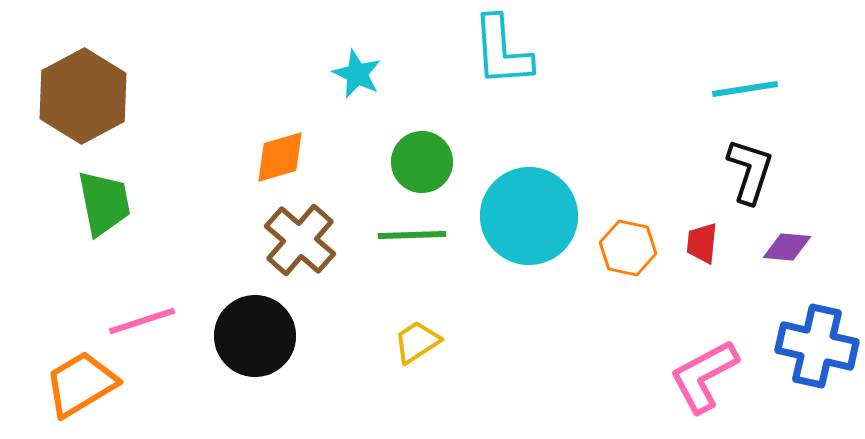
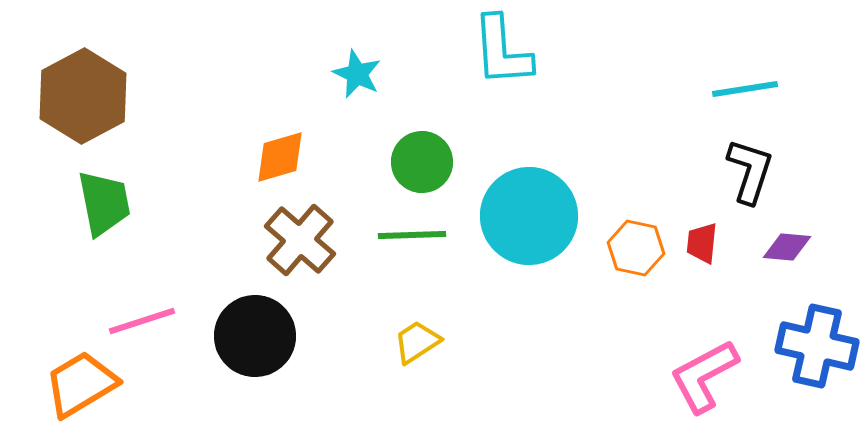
orange hexagon: moved 8 px right
